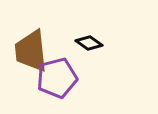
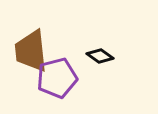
black diamond: moved 11 px right, 13 px down
